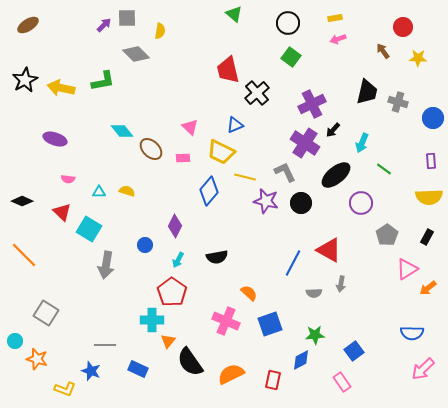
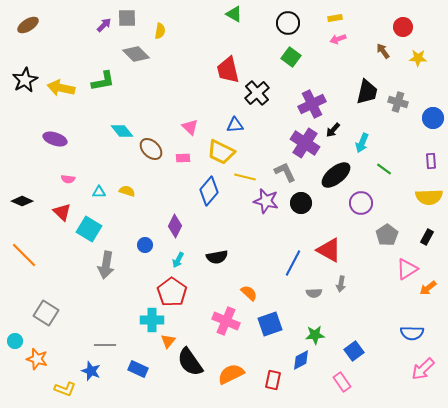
green triangle at (234, 14): rotated 12 degrees counterclockwise
blue triangle at (235, 125): rotated 18 degrees clockwise
